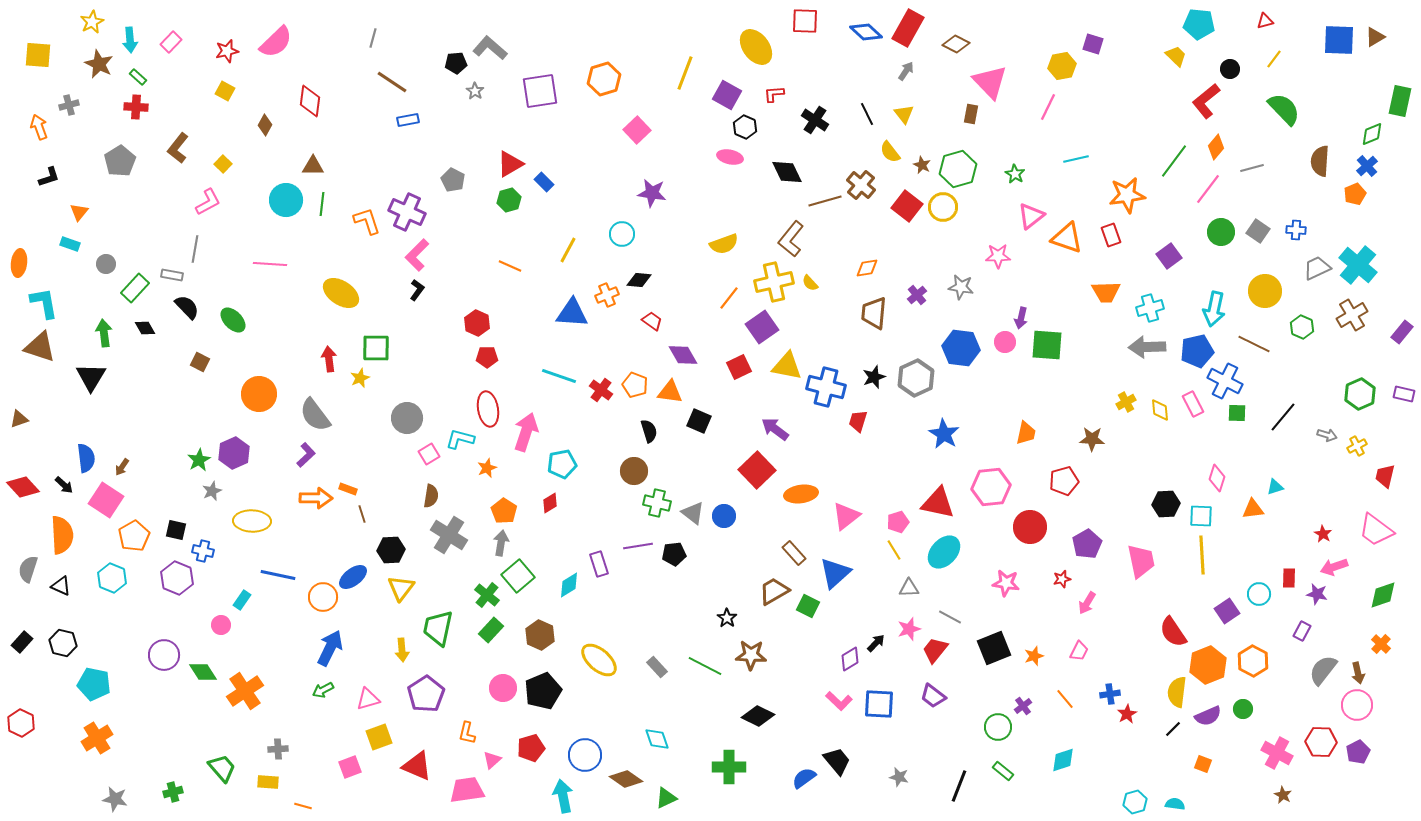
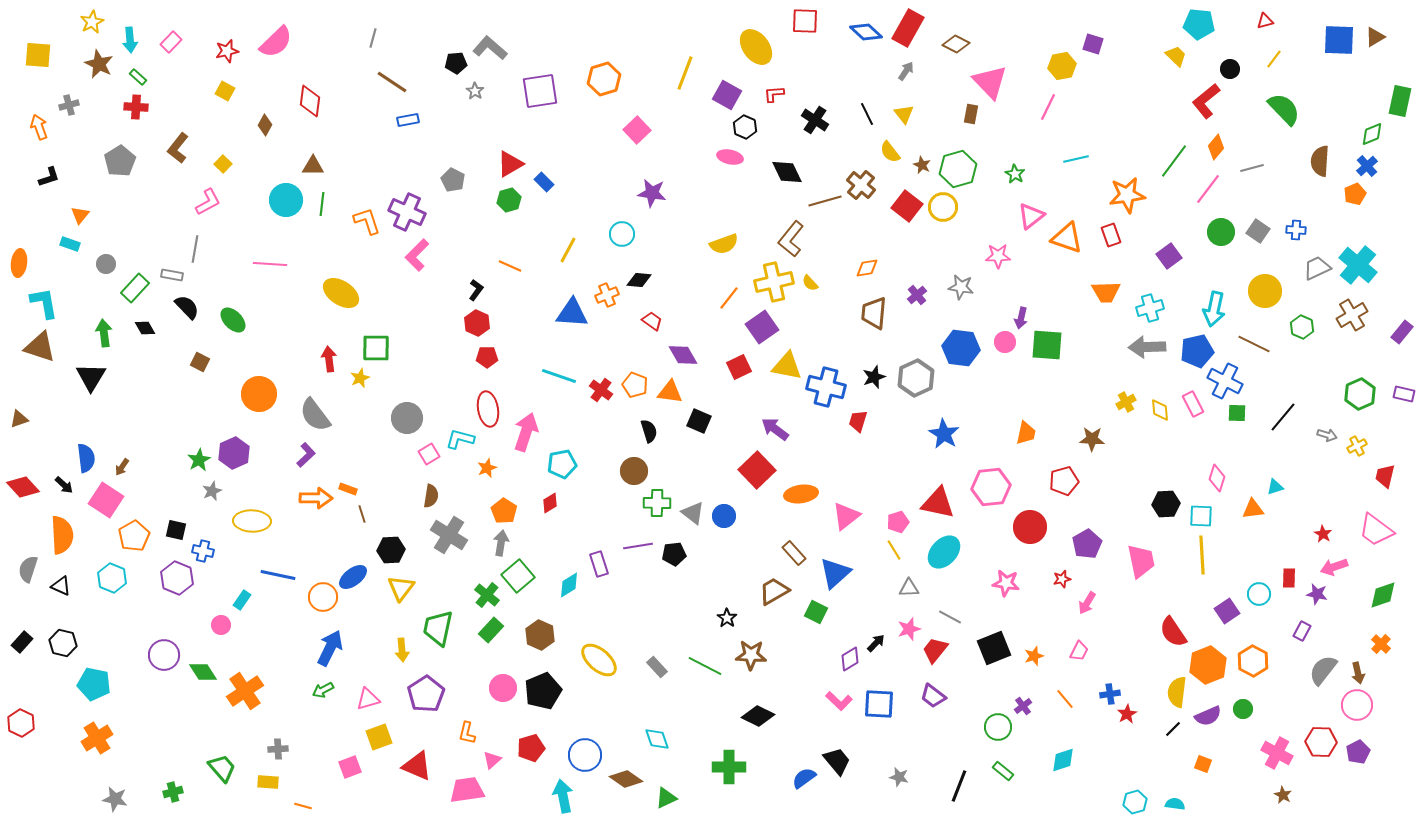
orange triangle at (79, 212): moved 1 px right, 3 px down
black L-shape at (417, 290): moved 59 px right
green cross at (657, 503): rotated 12 degrees counterclockwise
green square at (808, 606): moved 8 px right, 6 px down
